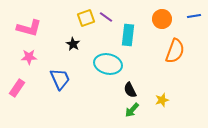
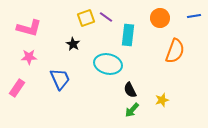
orange circle: moved 2 px left, 1 px up
